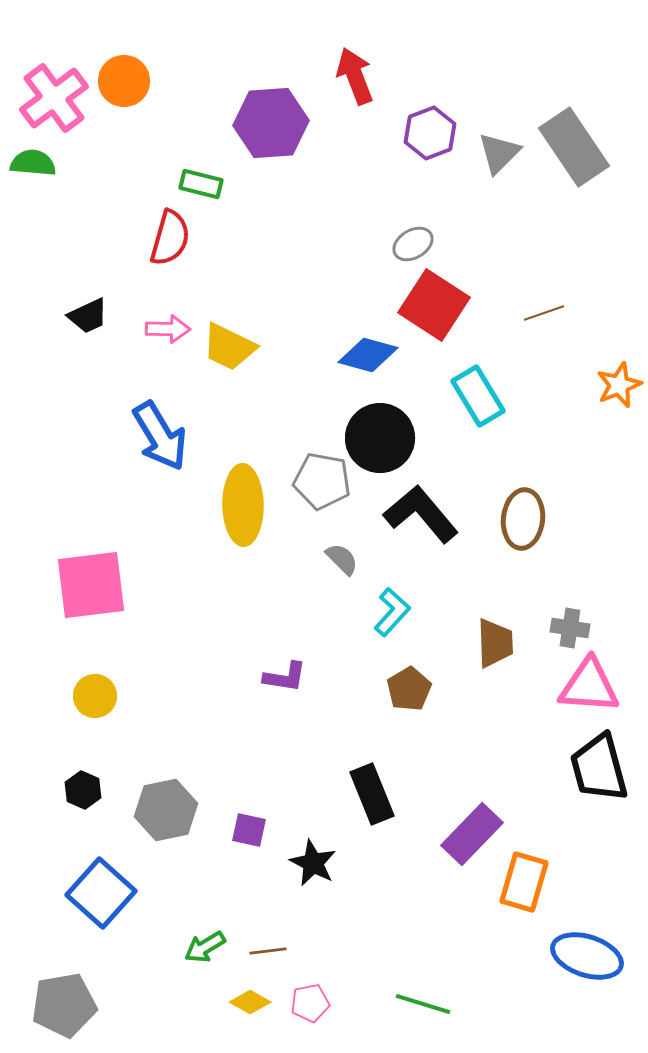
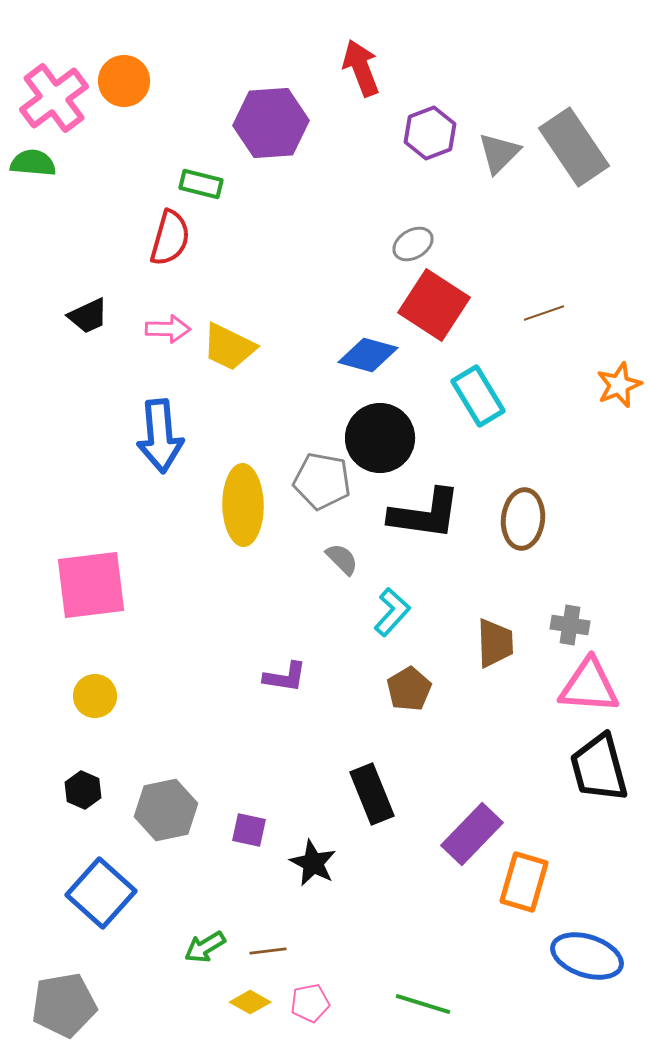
red arrow at (355, 76): moved 6 px right, 8 px up
blue arrow at (160, 436): rotated 26 degrees clockwise
black L-shape at (421, 514): moved 4 px right; rotated 138 degrees clockwise
gray cross at (570, 628): moved 3 px up
